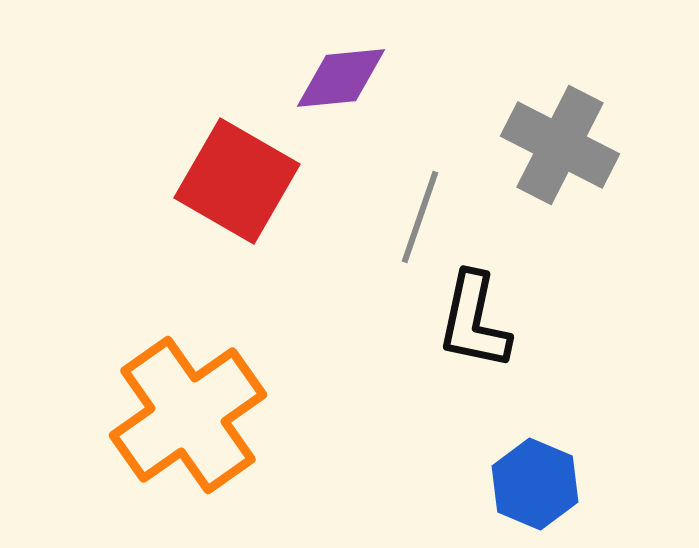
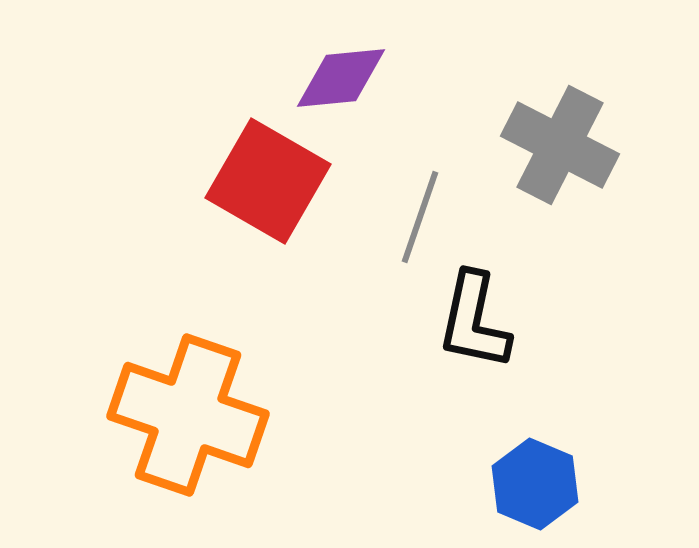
red square: moved 31 px right
orange cross: rotated 36 degrees counterclockwise
